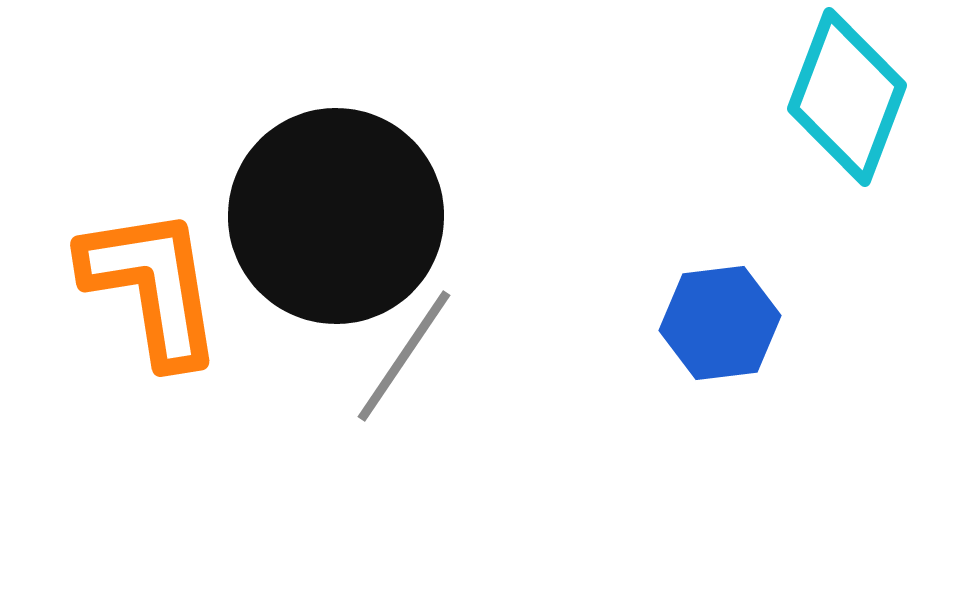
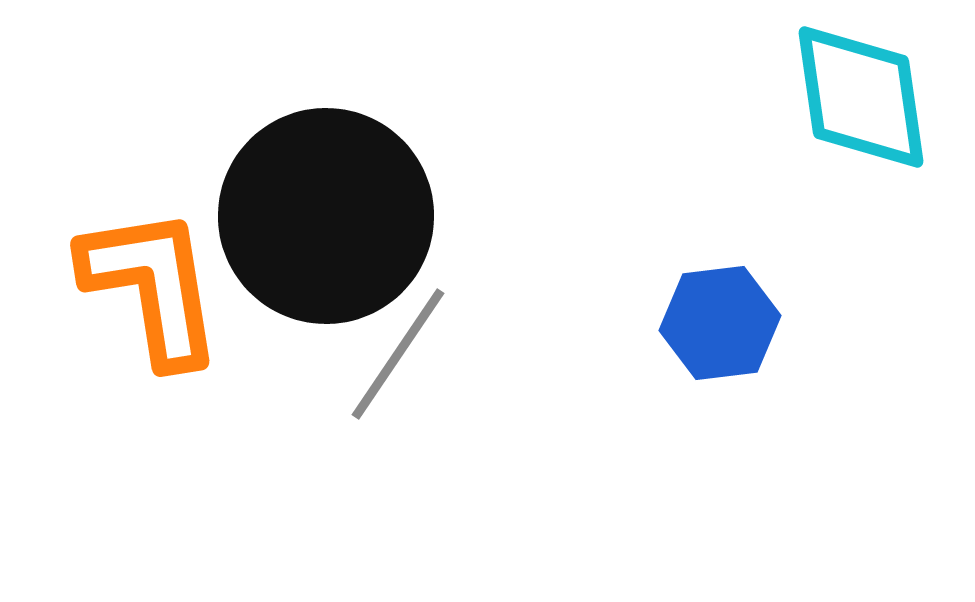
cyan diamond: moved 14 px right; rotated 29 degrees counterclockwise
black circle: moved 10 px left
gray line: moved 6 px left, 2 px up
